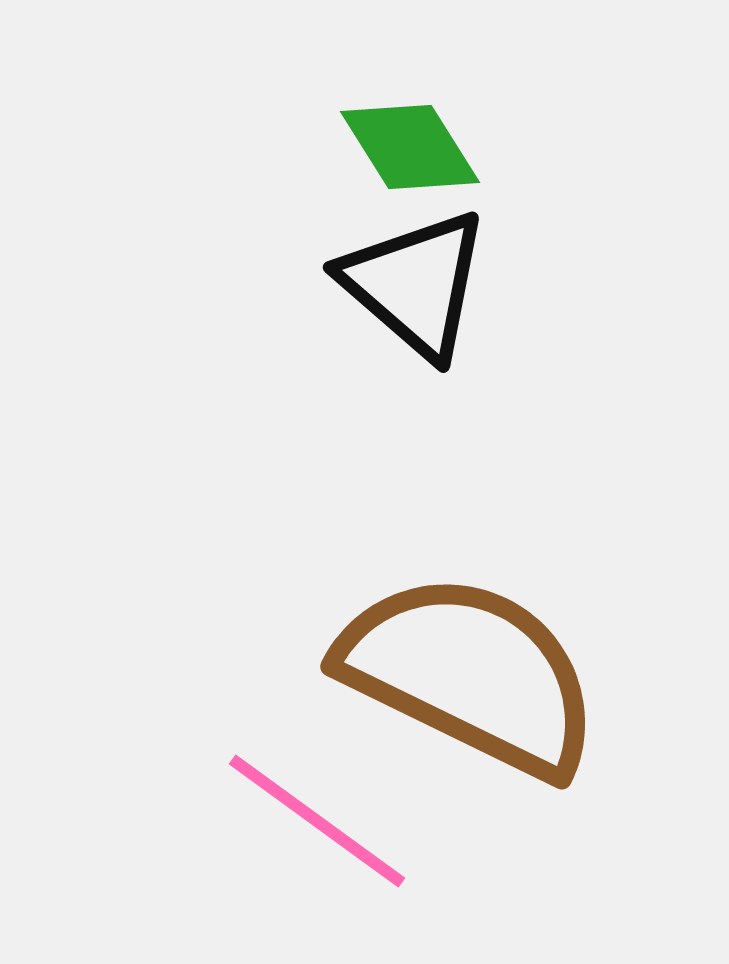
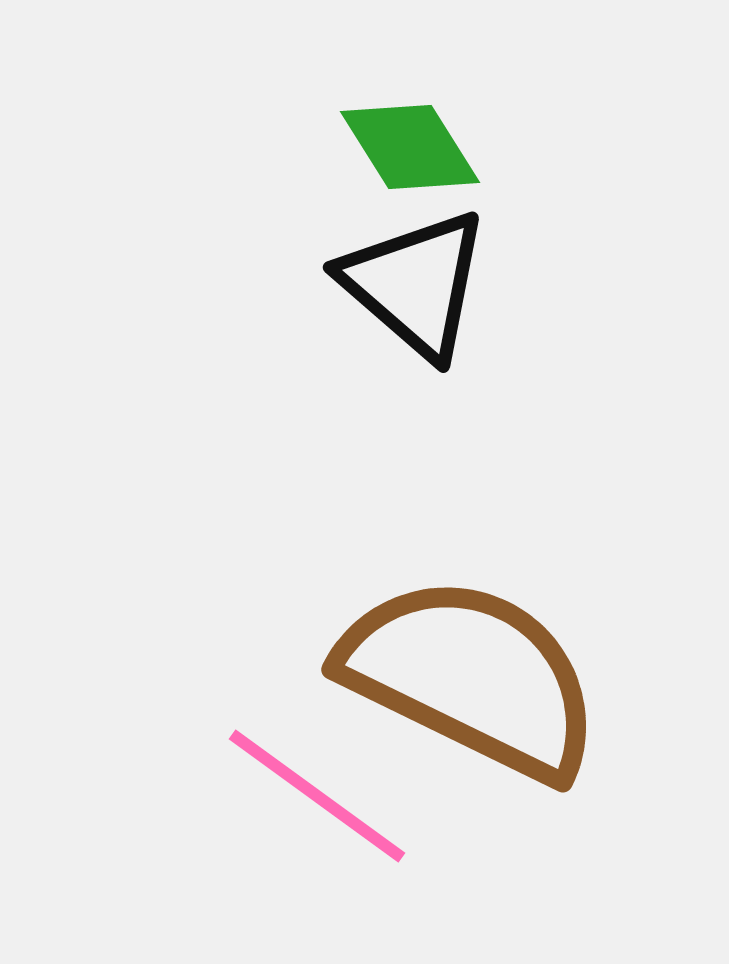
brown semicircle: moved 1 px right, 3 px down
pink line: moved 25 px up
